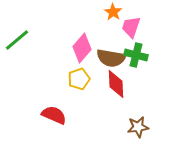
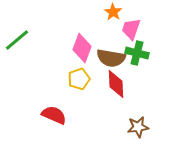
pink trapezoid: moved 2 px down
pink diamond: rotated 20 degrees counterclockwise
green cross: moved 1 px right, 2 px up
